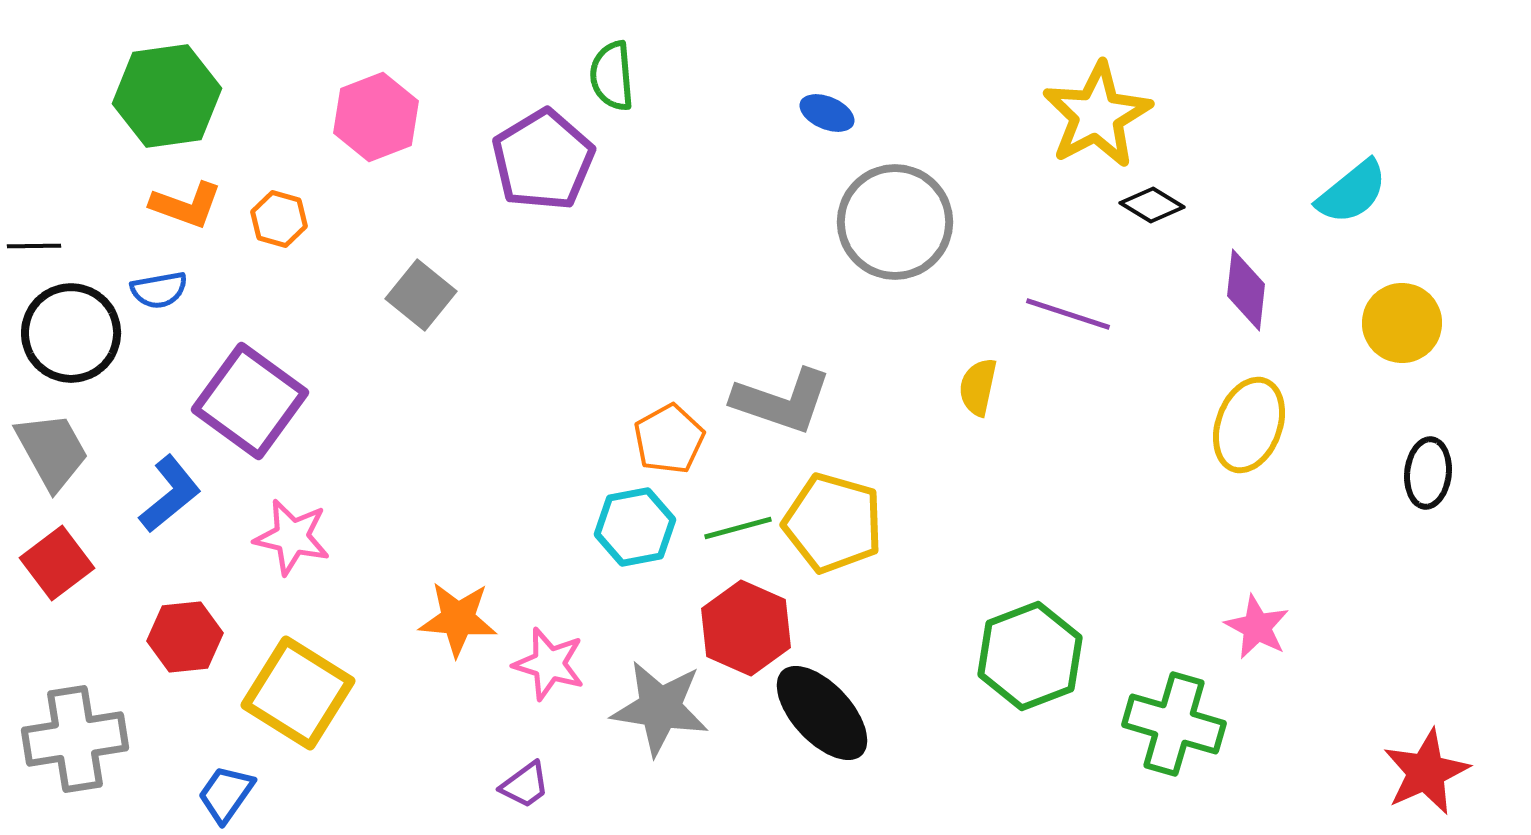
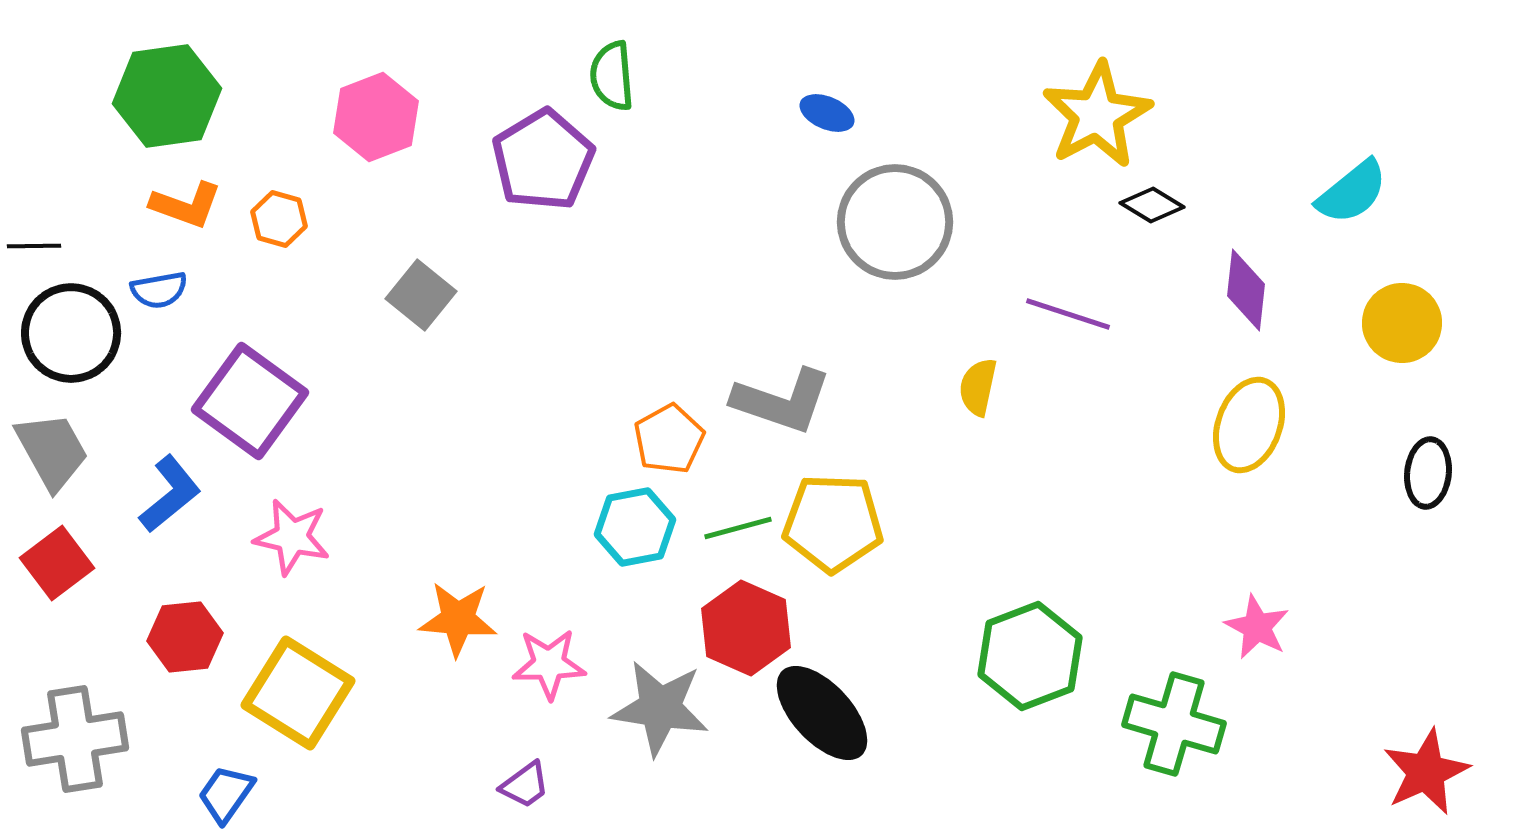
yellow pentagon at (833, 523): rotated 14 degrees counterclockwise
pink star at (549, 664): rotated 18 degrees counterclockwise
